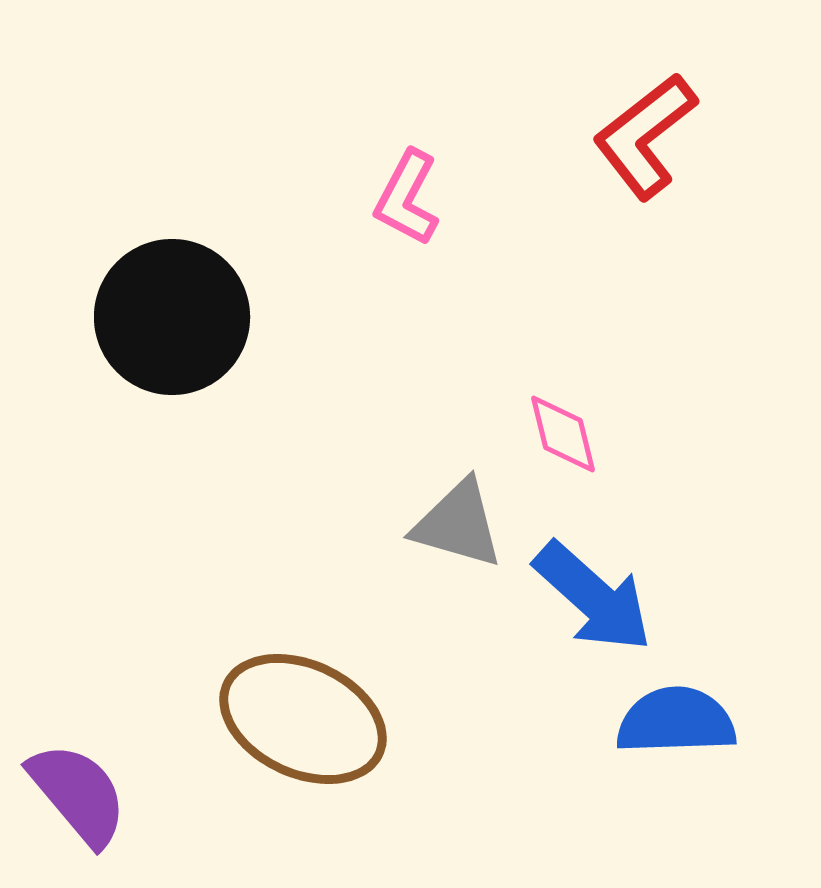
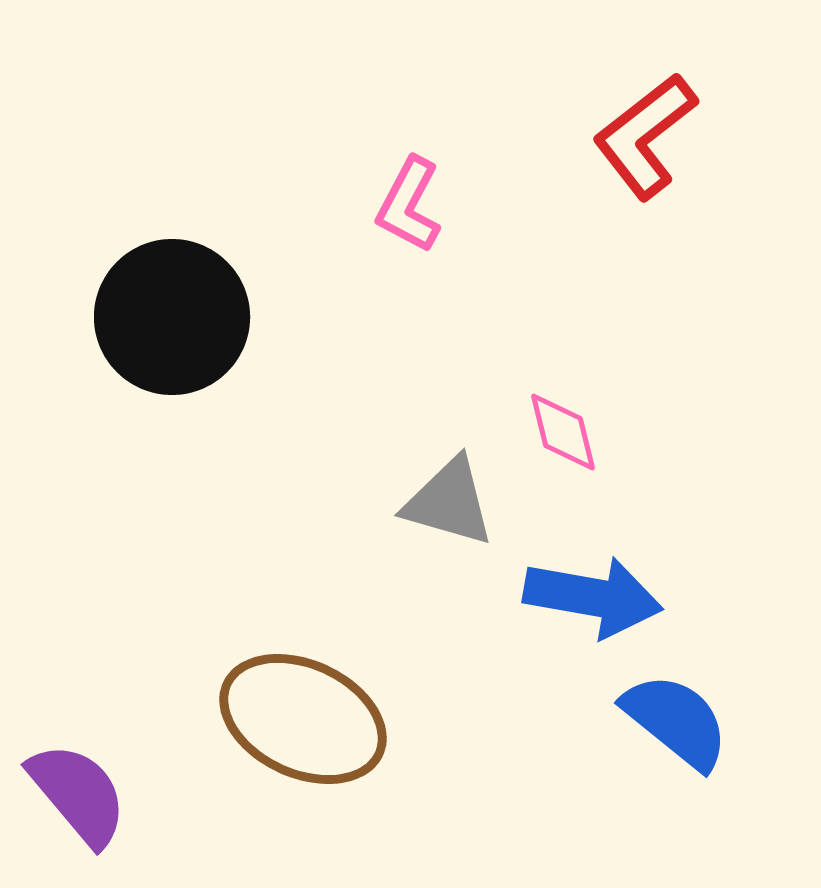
pink L-shape: moved 2 px right, 7 px down
pink diamond: moved 2 px up
gray triangle: moved 9 px left, 22 px up
blue arrow: rotated 32 degrees counterclockwise
blue semicircle: rotated 41 degrees clockwise
